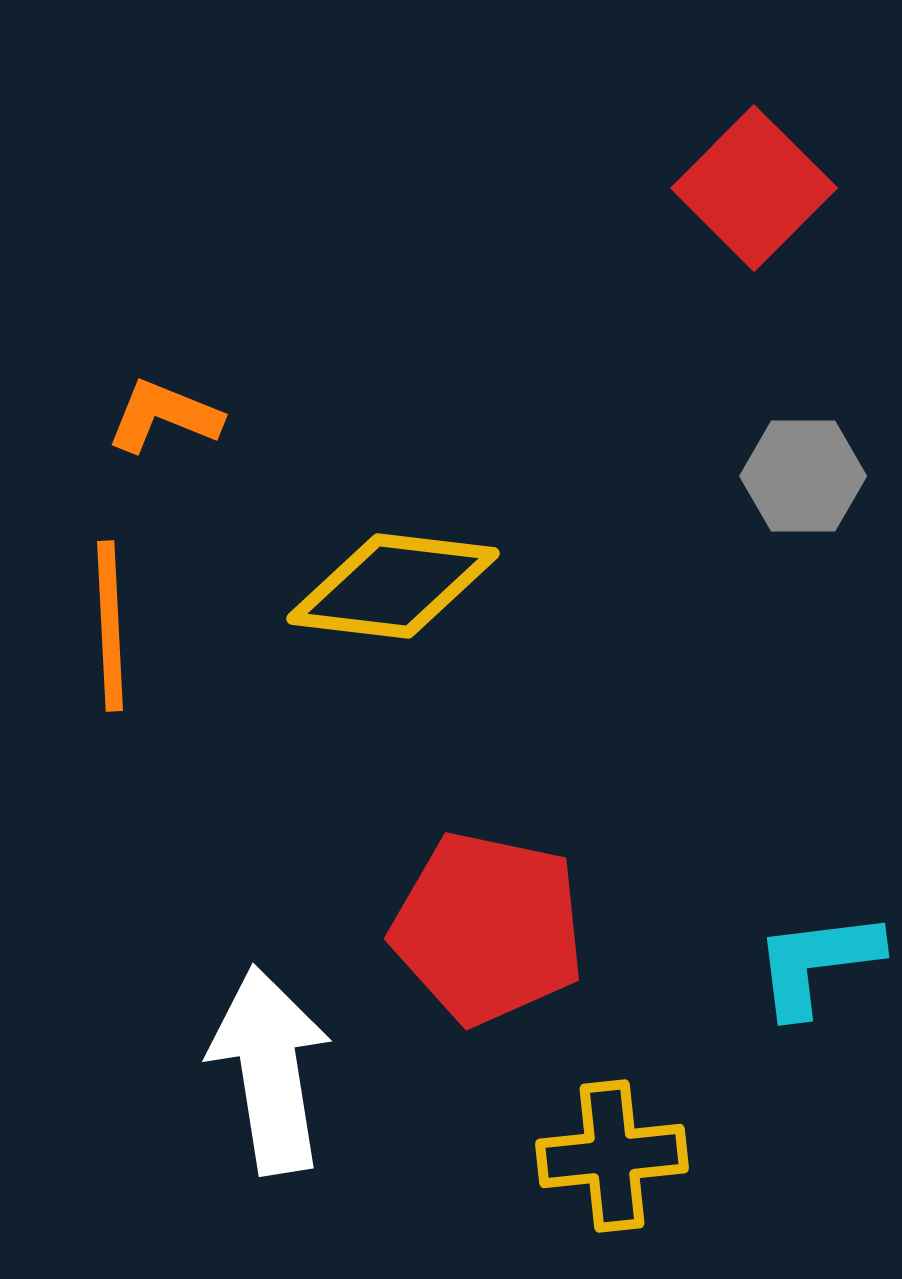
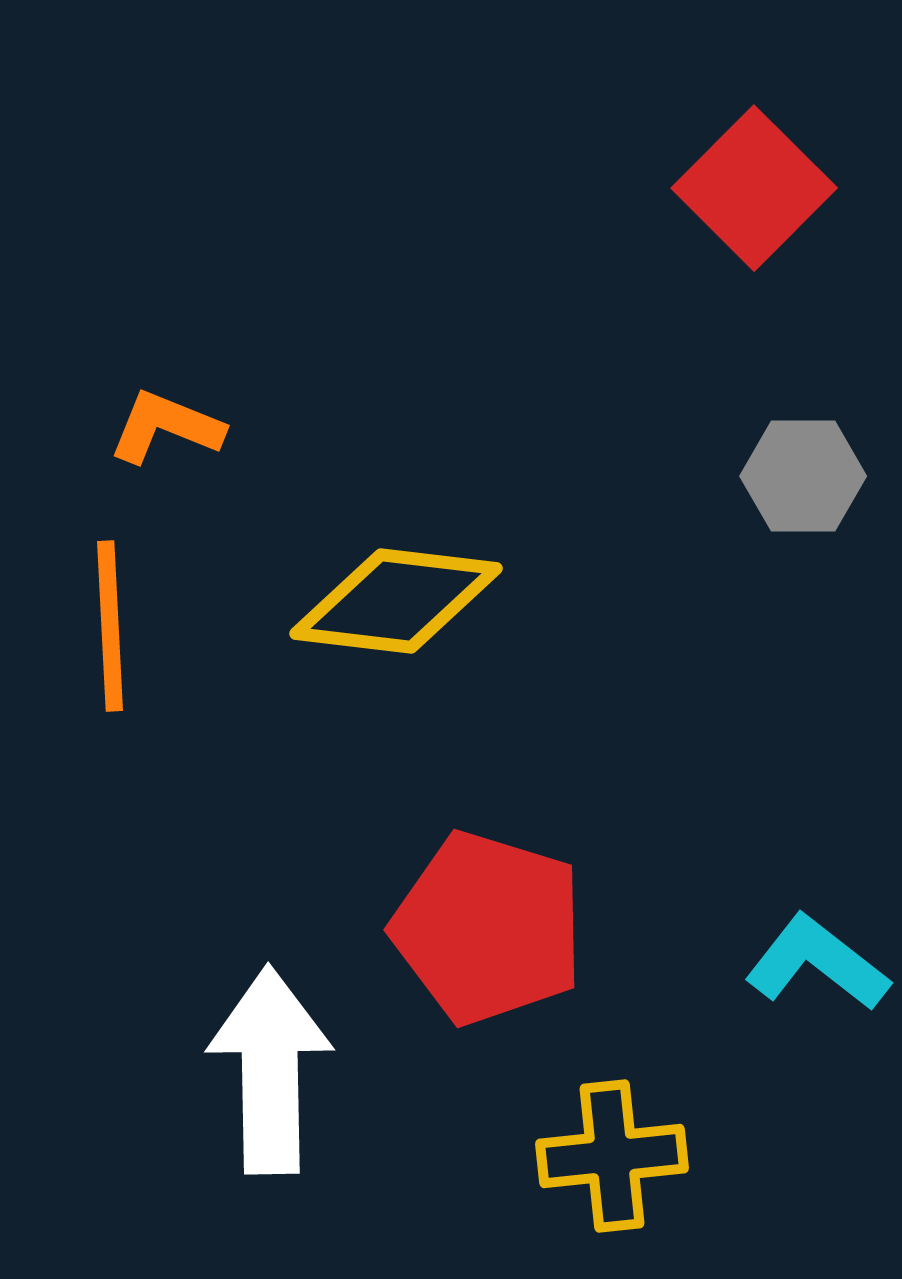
orange L-shape: moved 2 px right, 11 px down
yellow diamond: moved 3 px right, 15 px down
red pentagon: rotated 5 degrees clockwise
cyan L-shape: rotated 45 degrees clockwise
white arrow: rotated 8 degrees clockwise
